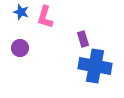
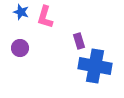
purple rectangle: moved 4 px left, 2 px down
